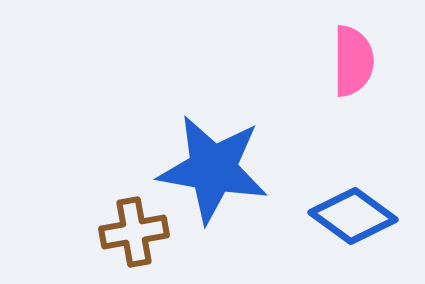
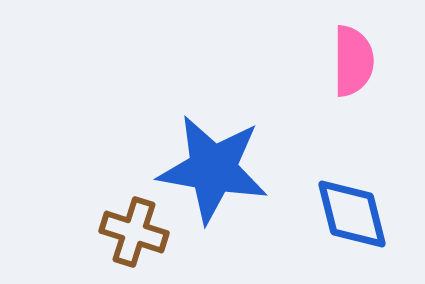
blue diamond: moved 1 px left, 2 px up; rotated 40 degrees clockwise
brown cross: rotated 28 degrees clockwise
